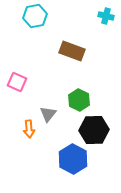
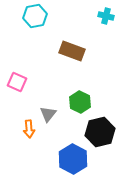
green hexagon: moved 1 px right, 2 px down
black hexagon: moved 6 px right, 2 px down; rotated 12 degrees counterclockwise
